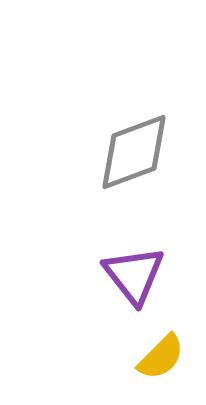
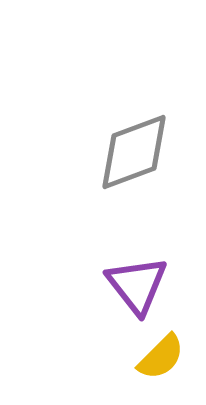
purple triangle: moved 3 px right, 10 px down
